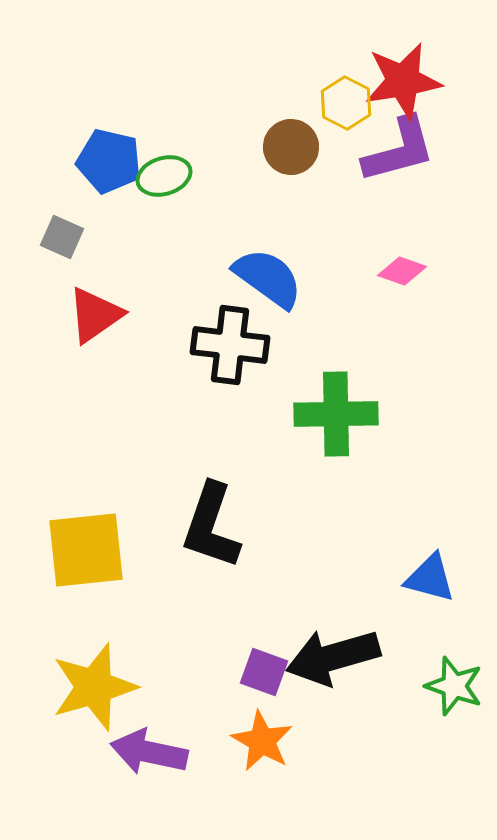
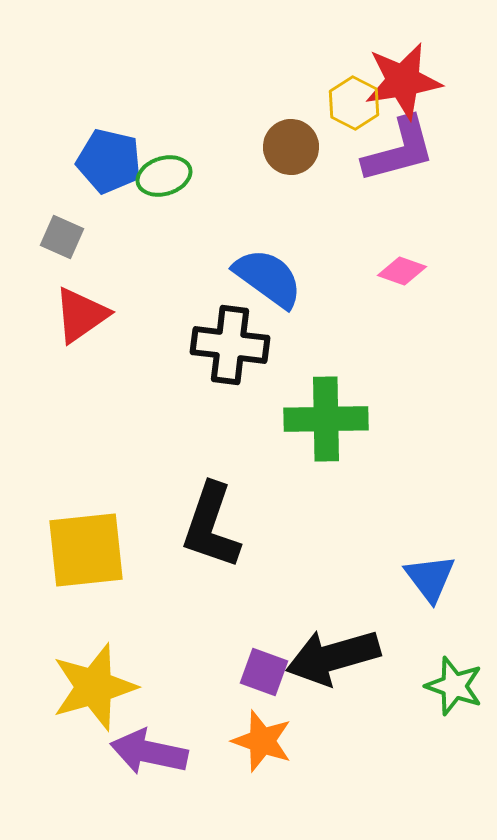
yellow hexagon: moved 8 px right
red triangle: moved 14 px left
green cross: moved 10 px left, 5 px down
blue triangle: rotated 38 degrees clockwise
orange star: rotated 10 degrees counterclockwise
